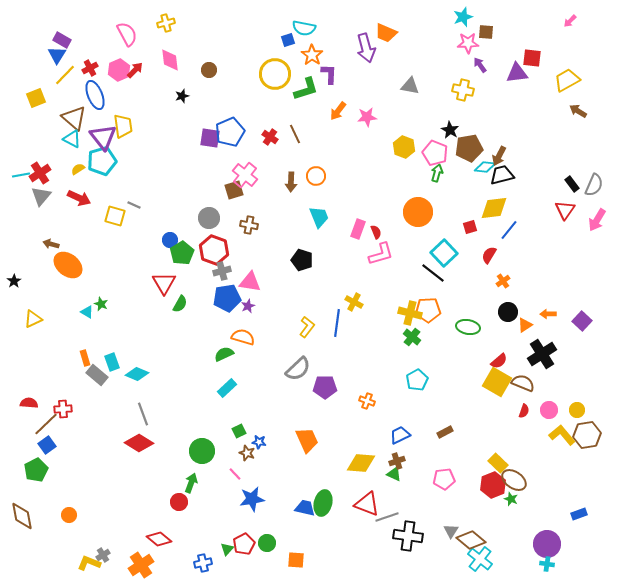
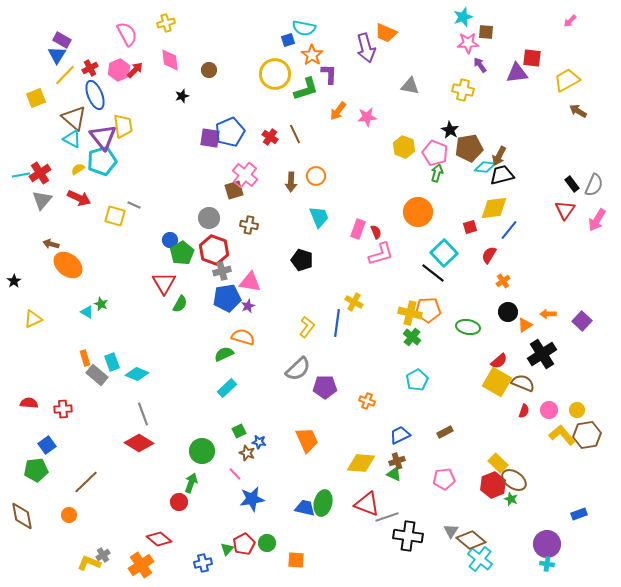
gray triangle at (41, 196): moved 1 px right, 4 px down
brown line at (46, 424): moved 40 px right, 58 px down
green pentagon at (36, 470): rotated 20 degrees clockwise
